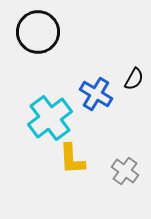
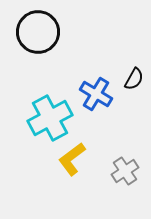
cyan cross: rotated 9 degrees clockwise
yellow L-shape: rotated 56 degrees clockwise
gray cross: rotated 20 degrees clockwise
